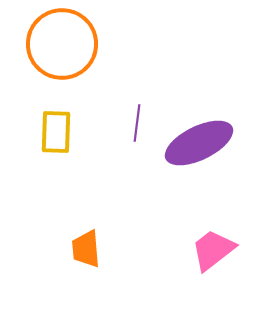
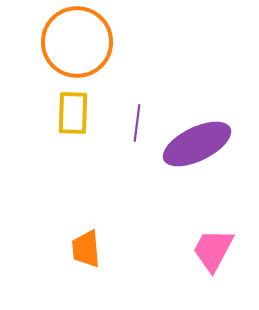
orange circle: moved 15 px right, 2 px up
yellow rectangle: moved 17 px right, 19 px up
purple ellipse: moved 2 px left, 1 px down
pink trapezoid: rotated 24 degrees counterclockwise
